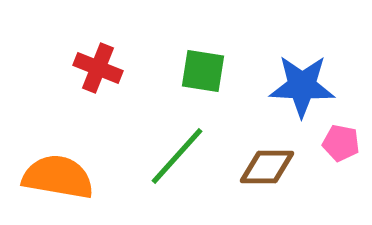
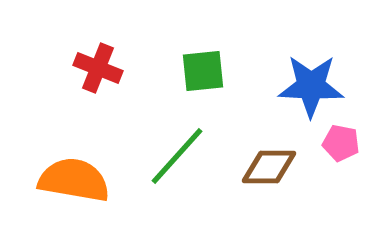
green square: rotated 15 degrees counterclockwise
blue star: moved 9 px right
brown diamond: moved 2 px right
orange semicircle: moved 16 px right, 3 px down
